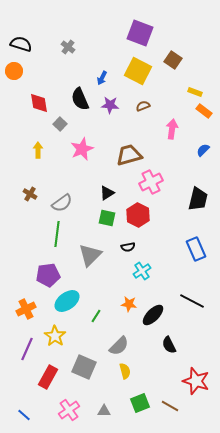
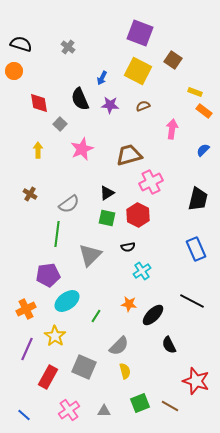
gray semicircle at (62, 203): moved 7 px right, 1 px down
